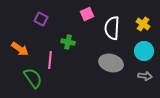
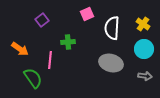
purple square: moved 1 px right, 1 px down; rotated 24 degrees clockwise
green cross: rotated 16 degrees counterclockwise
cyan circle: moved 2 px up
